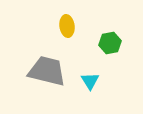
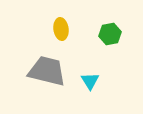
yellow ellipse: moved 6 px left, 3 px down
green hexagon: moved 9 px up
